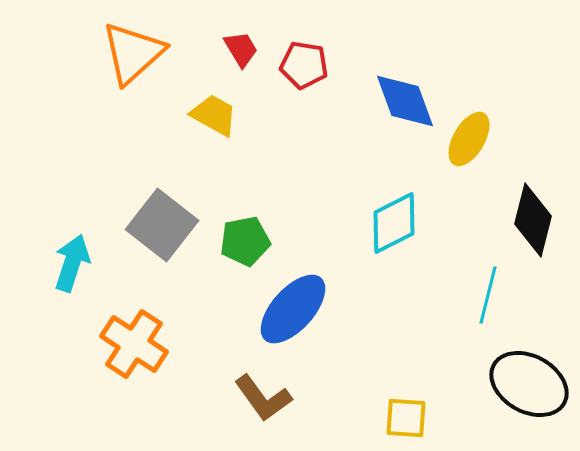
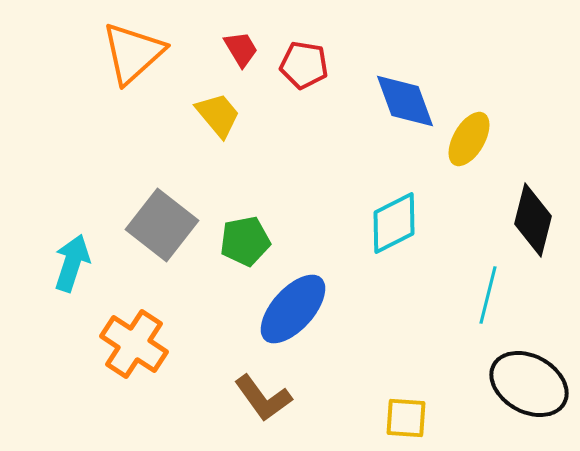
yellow trapezoid: moved 4 px right; rotated 21 degrees clockwise
